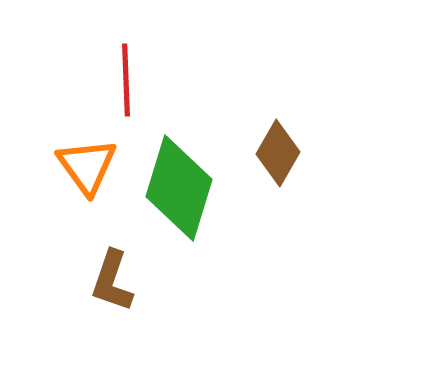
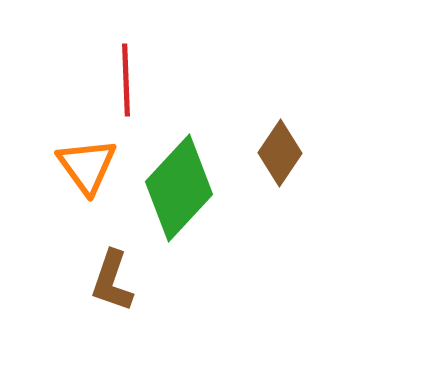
brown diamond: moved 2 px right; rotated 4 degrees clockwise
green diamond: rotated 26 degrees clockwise
